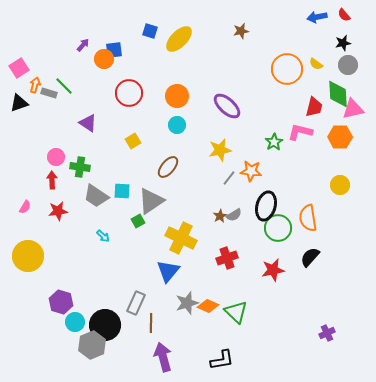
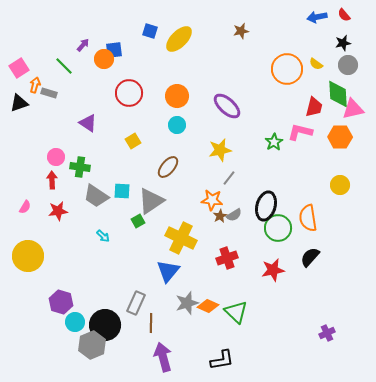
green line at (64, 86): moved 20 px up
orange star at (251, 171): moved 39 px left, 29 px down
